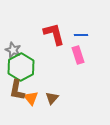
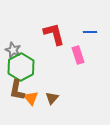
blue line: moved 9 px right, 3 px up
